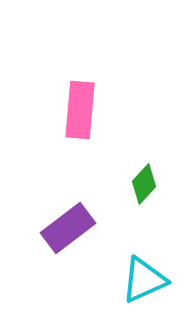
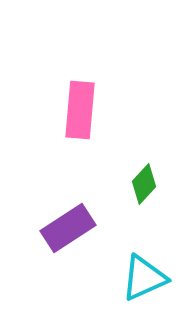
purple rectangle: rotated 4 degrees clockwise
cyan triangle: moved 2 px up
